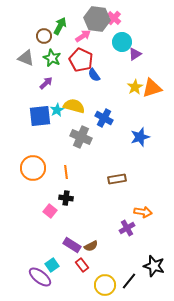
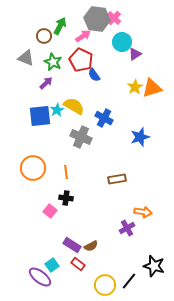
green star: moved 1 px right, 4 px down
yellow semicircle: rotated 15 degrees clockwise
red rectangle: moved 4 px left, 1 px up; rotated 16 degrees counterclockwise
